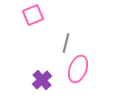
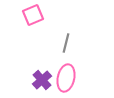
pink ellipse: moved 12 px left, 9 px down; rotated 8 degrees counterclockwise
